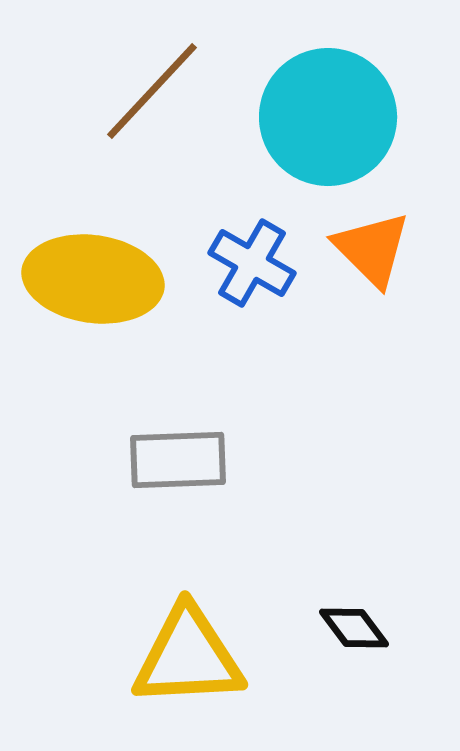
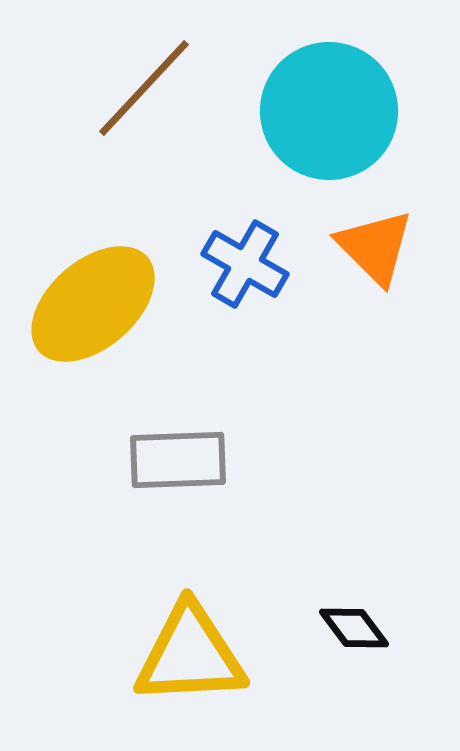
brown line: moved 8 px left, 3 px up
cyan circle: moved 1 px right, 6 px up
orange triangle: moved 3 px right, 2 px up
blue cross: moved 7 px left, 1 px down
yellow ellipse: moved 25 px down; rotated 49 degrees counterclockwise
yellow triangle: moved 2 px right, 2 px up
